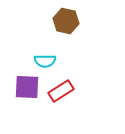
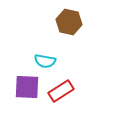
brown hexagon: moved 3 px right, 1 px down
cyan semicircle: rotated 10 degrees clockwise
